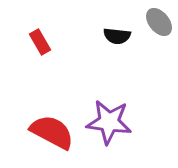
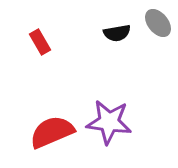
gray ellipse: moved 1 px left, 1 px down
black semicircle: moved 3 px up; rotated 16 degrees counterclockwise
red semicircle: rotated 51 degrees counterclockwise
